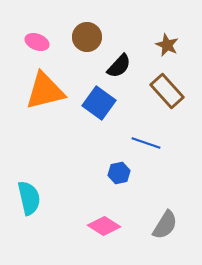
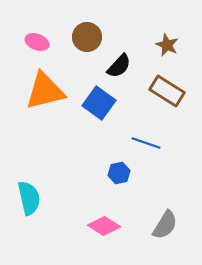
brown rectangle: rotated 16 degrees counterclockwise
